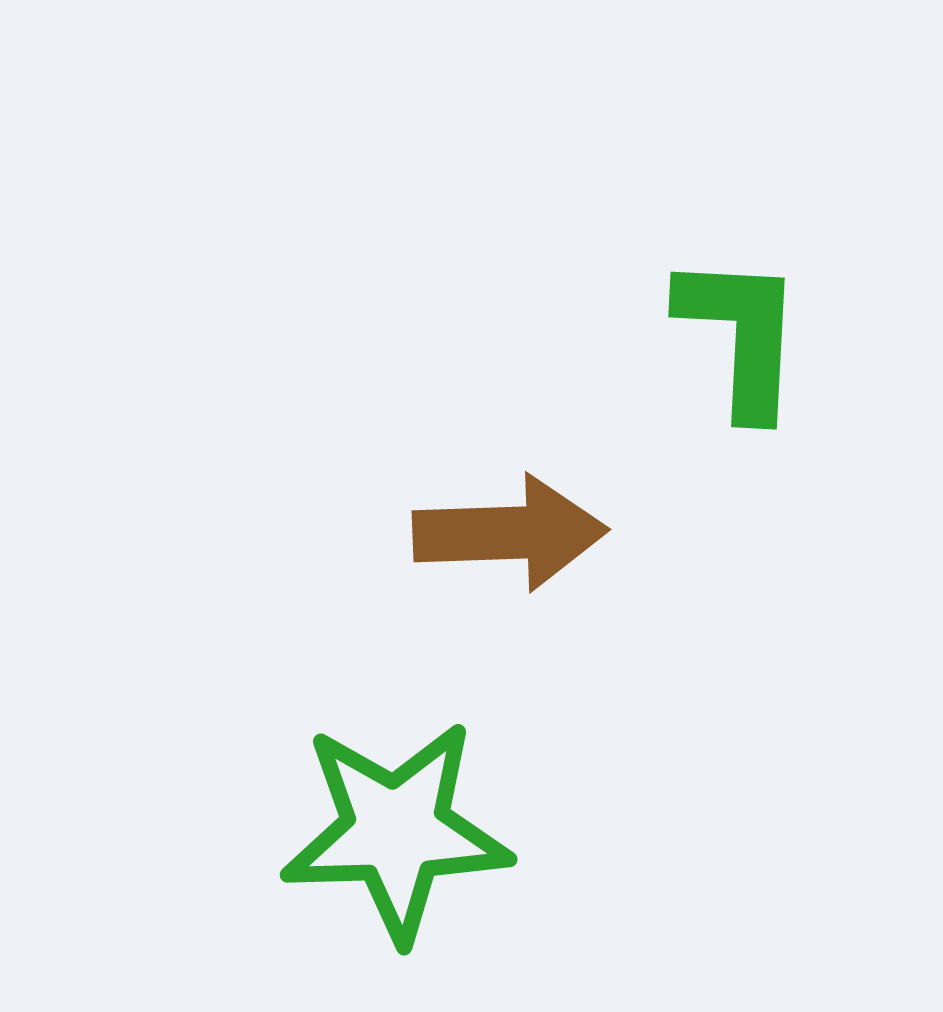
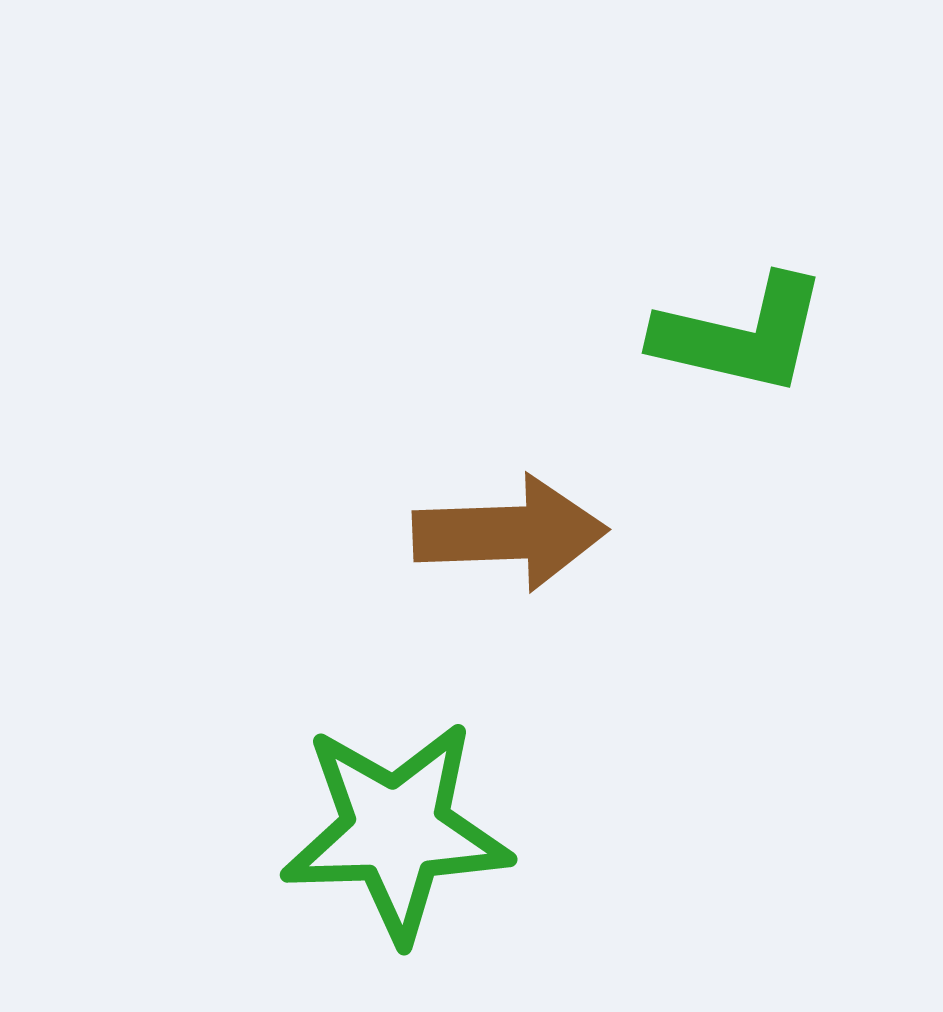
green L-shape: rotated 100 degrees clockwise
